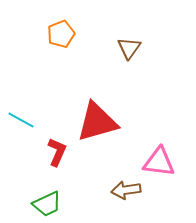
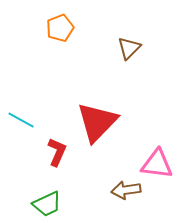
orange pentagon: moved 1 px left, 6 px up
brown triangle: rotated 10 degrees clockwise
red triangle: rotated 30 degrees counterclockwise
pink triangle: moved 2 px left, 2 px down
